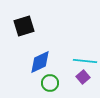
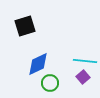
black square: moved 1 px right
blue diamond: moved 2 px left, 2 px down
